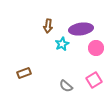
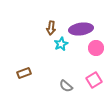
brown arrow: moved 3 px right, 2 px down
cyan star: moved 1 px left
